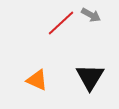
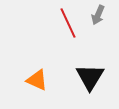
gray arrow: moved 7 px right; rotated 84 degrees clockwise
red line: moved 7 px right; rotated 72 degrees counterclockwise
